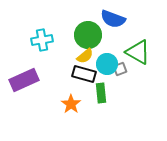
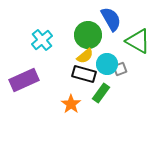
blue semicircle: moved 2 px left; rotated 140 degrees counterclockwise
cyan cross: rotated 30 degrees counterclockwise
green triangle: moved 11 px up
green rectangle: rotated 42 degrees clockwise
